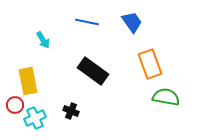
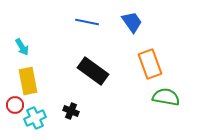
cyan arrow: moved 21 px left, 7 px down
